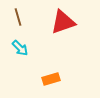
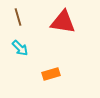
red triangle: rotated 28 degrees clockwise
orange rectangle: moved 5 px up
